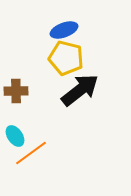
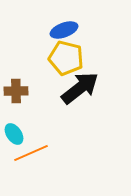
black arrow: moved 2 px up
cyan ellipse: moved 1 px left, 2 px up
orange line: rotated 12 degrees clockwise
